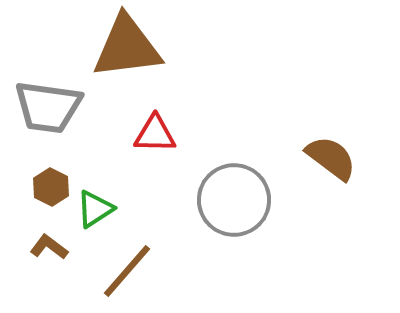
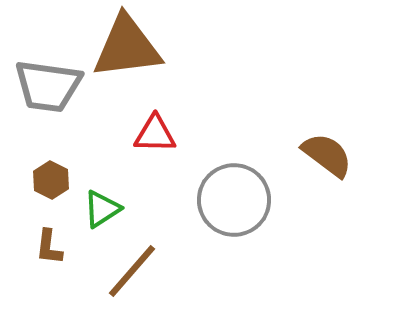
gray trapezoid: moved 21 px up
brown semicircle: moved 4 px left, 3 px up
brown hexagon: moved 7 px up
green triangle: moved 7 px right
brown L-shape: rotated 120 degrees counterclockwise
brown line: moved 5 px right
